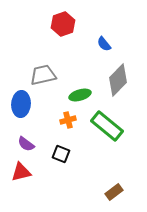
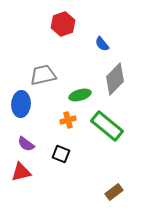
blue semicircle: moved 2 px left
gray diamond: moved 3 px left, 1 px up
